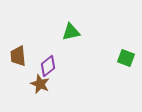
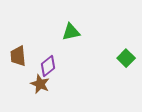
green square: rotated 24 degrees clockwise
